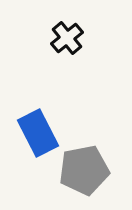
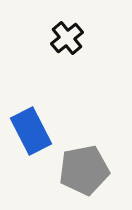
blue rectangle: moved 7 px left, 2 px up
